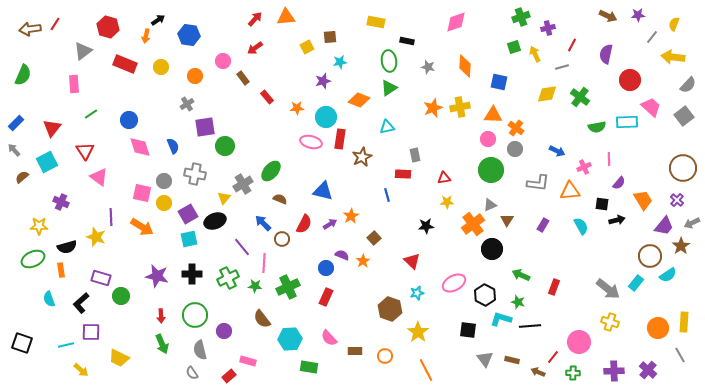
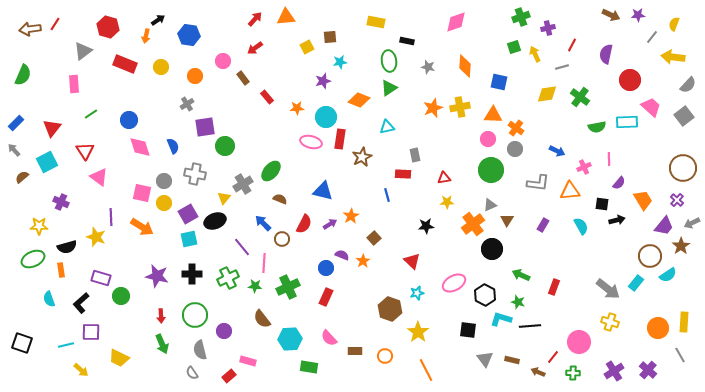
brown arrow at (608, 16): moved 3 px right, 1 px up
purple cross at (614, 371): rotated 30 degrees counterclockwise
